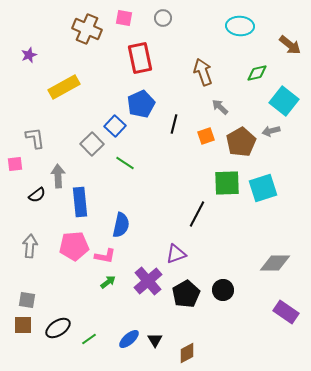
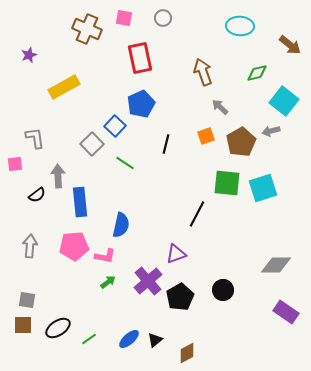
black line at (174, 124): moved 8 px left, 20 px down
green square at (227, 183): rotated 8 degrees clockwise
gray diamond at (275, 263): moved 1 px right, 2 px down
black pentagon at (186, 294): moved 6 px left, 3 px down
black triangle at (155, 340): rotated 21 degrees clockwise
